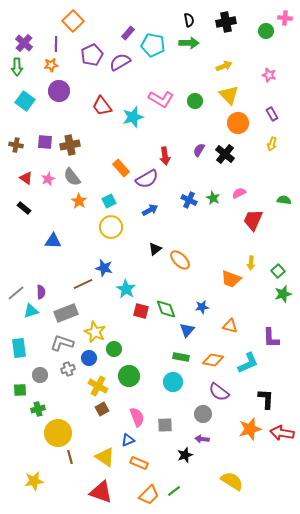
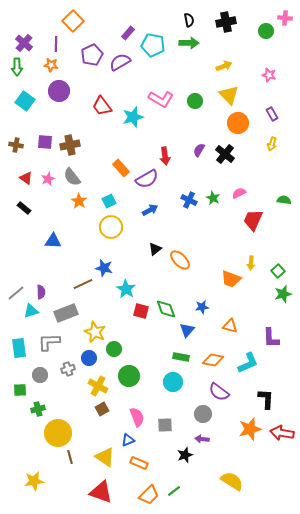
orange star at (51, 65): rotated 16 degrees clockwise
gray L-shape at (62, 343): moved 13 px left, 1 px up; rotated 20 degrees counterclockwise
